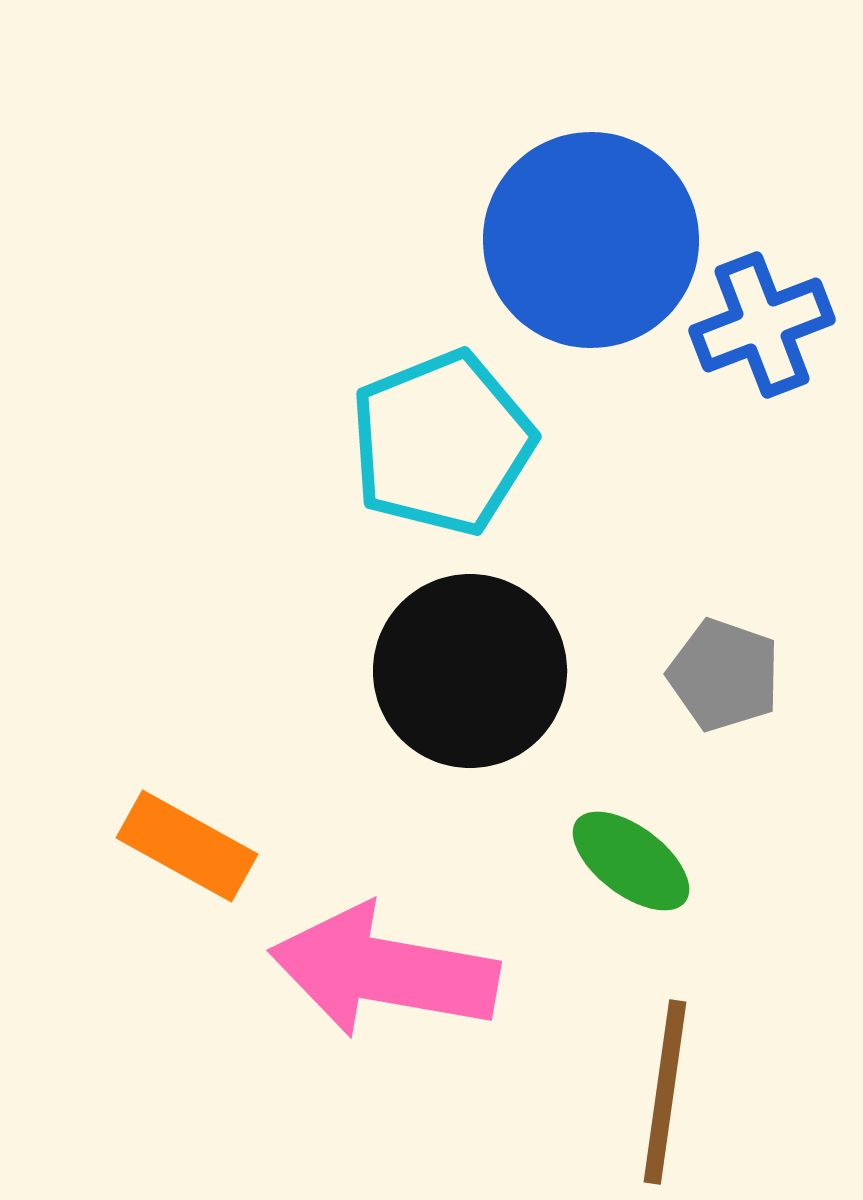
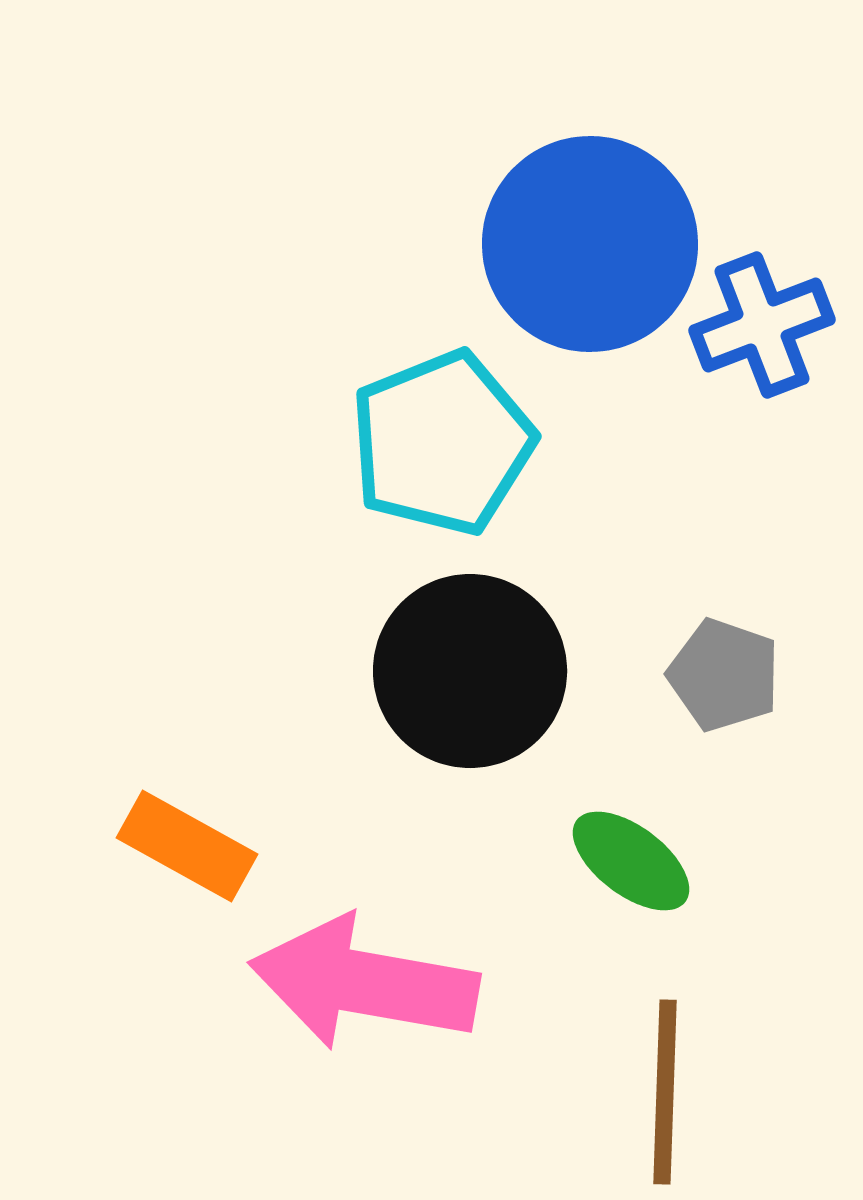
blue circle: moved 1 px left, 4 px down
pink arrow: moved 20 px left, 12 px down
brown line: rotated 6 degrees counterclockwise
